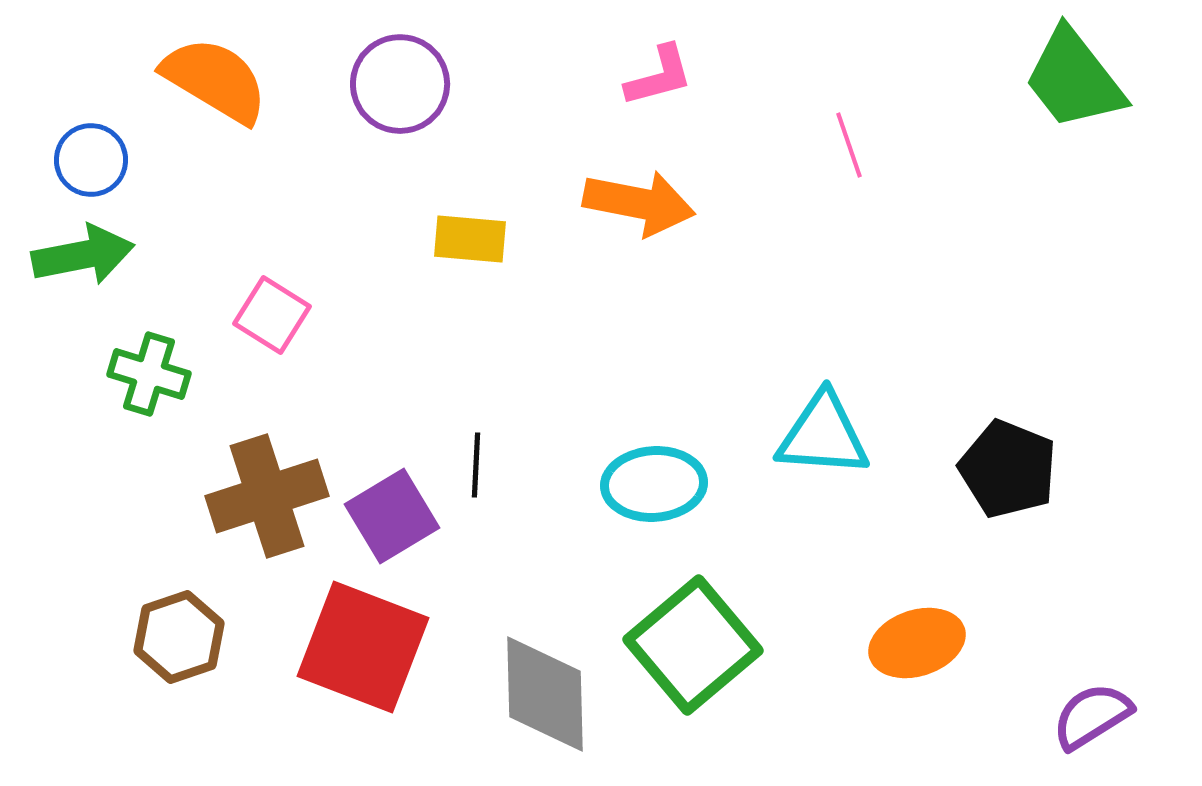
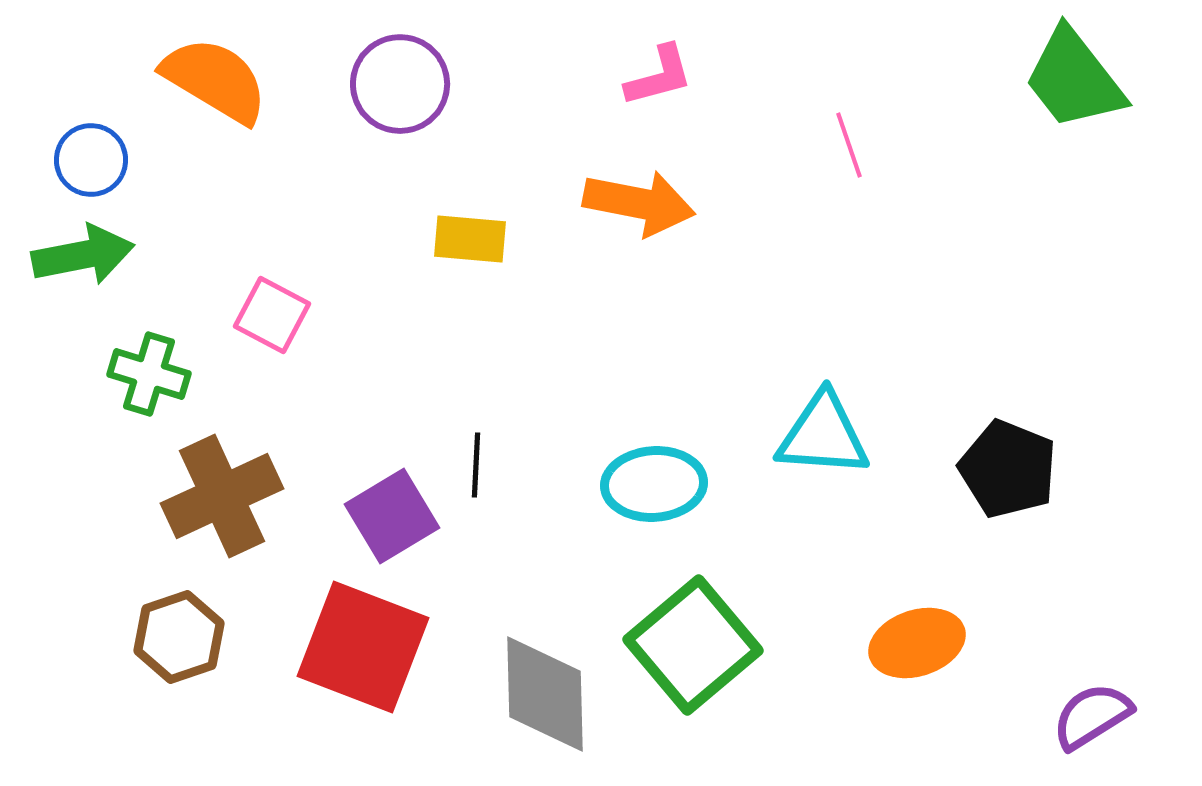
pink square: rotated 4 degrees counterclockwise
brown cross: moved 45 px left; rotated 7 degrees counterclockwise
